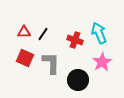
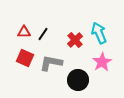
red cross: rotated 28 degrees clockwise
gray L-shape: rotated 80 degrees counterclockwise
